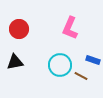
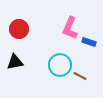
blue rectangle: moved 4 px left, 18 px up
brown line: moved 1 px left
